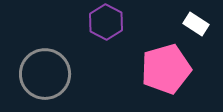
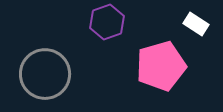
purple hexagon: moved 1 px right; rotated 12 degrees clockwise
pink pentagon: moved 5 px left, 3 px up
